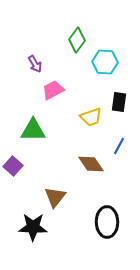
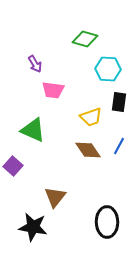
green diamond: moved 8 px right, 1 px up; rotated 70 degrees clockwise
cyan hexagon: moved 3 px right, 7 px down
pink trapezoid: rotated 145 degrees counterclockwise
green triangle: rotated 24 degrees clockwise
brown diamond: moved 3 px left, 14 px up
black star: rotated 8 degrees clockwise
